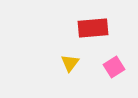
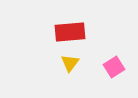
red rectangle: moved 23 px left, 4 px down
